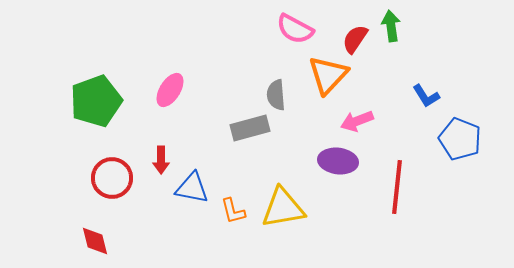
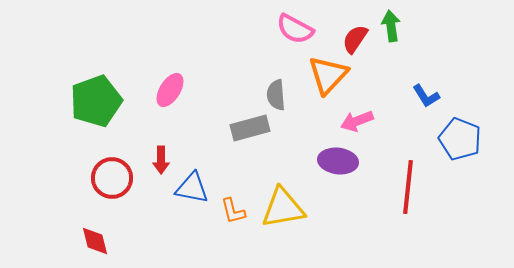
red line: moved 11 px right
